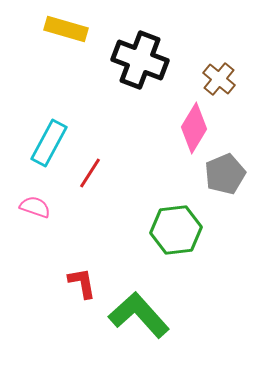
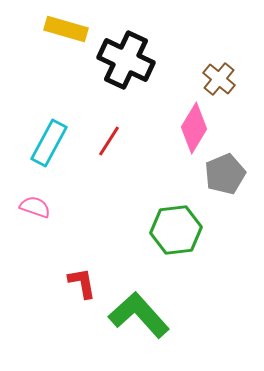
black cross: moved 14 px left; rotated 4 degrees clockwise
red line: moved 19 px right, 32 px up
